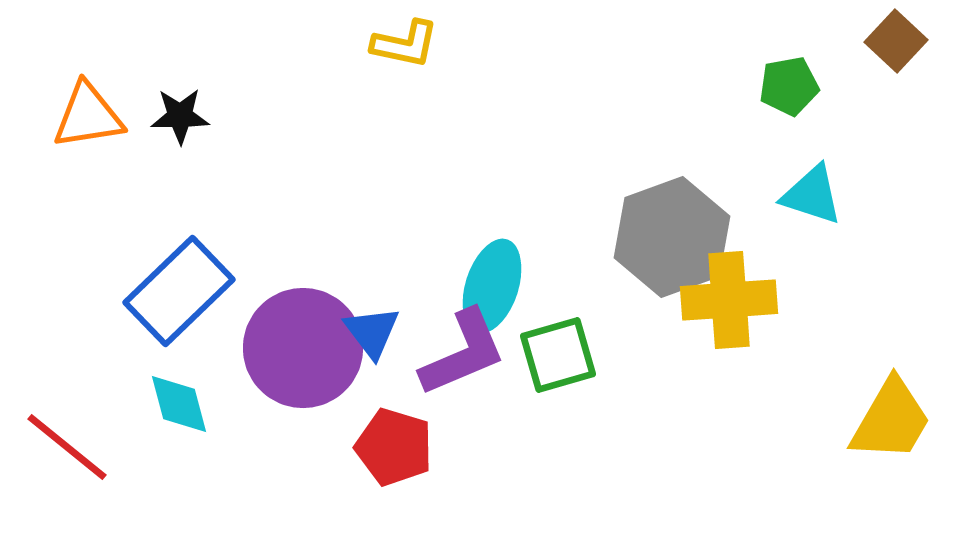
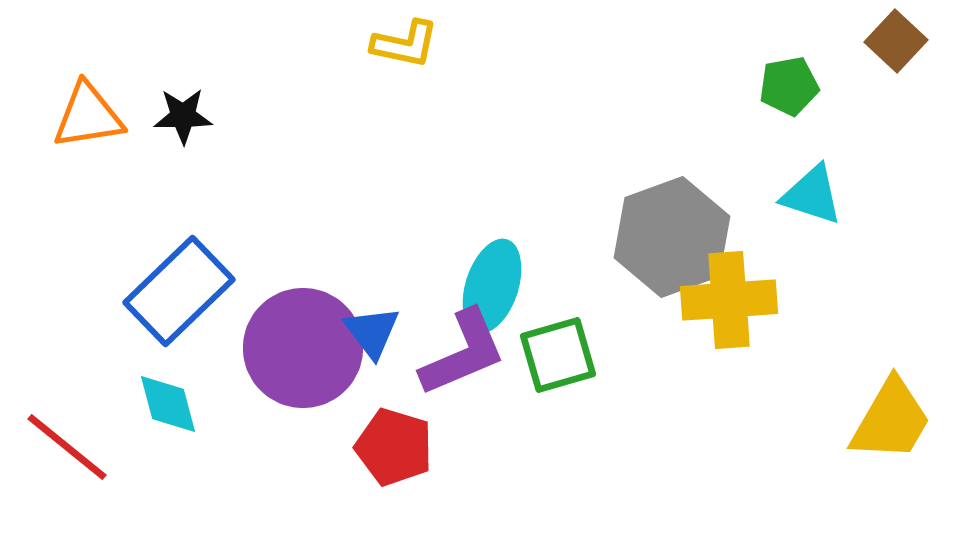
black star: moved 3 px right
cyan diamond: moved 11 px left
